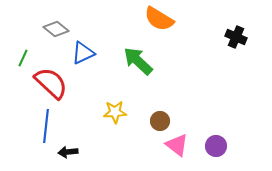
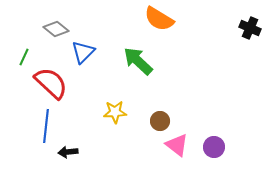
black cross: moved 14 px right, 9 px up
blue triangle: moved 1 px up; rotated 20 degrees counterclockwise
green line: moved 1 px right, 1 px up
purple circle: moved 2 px left, 1 px down
